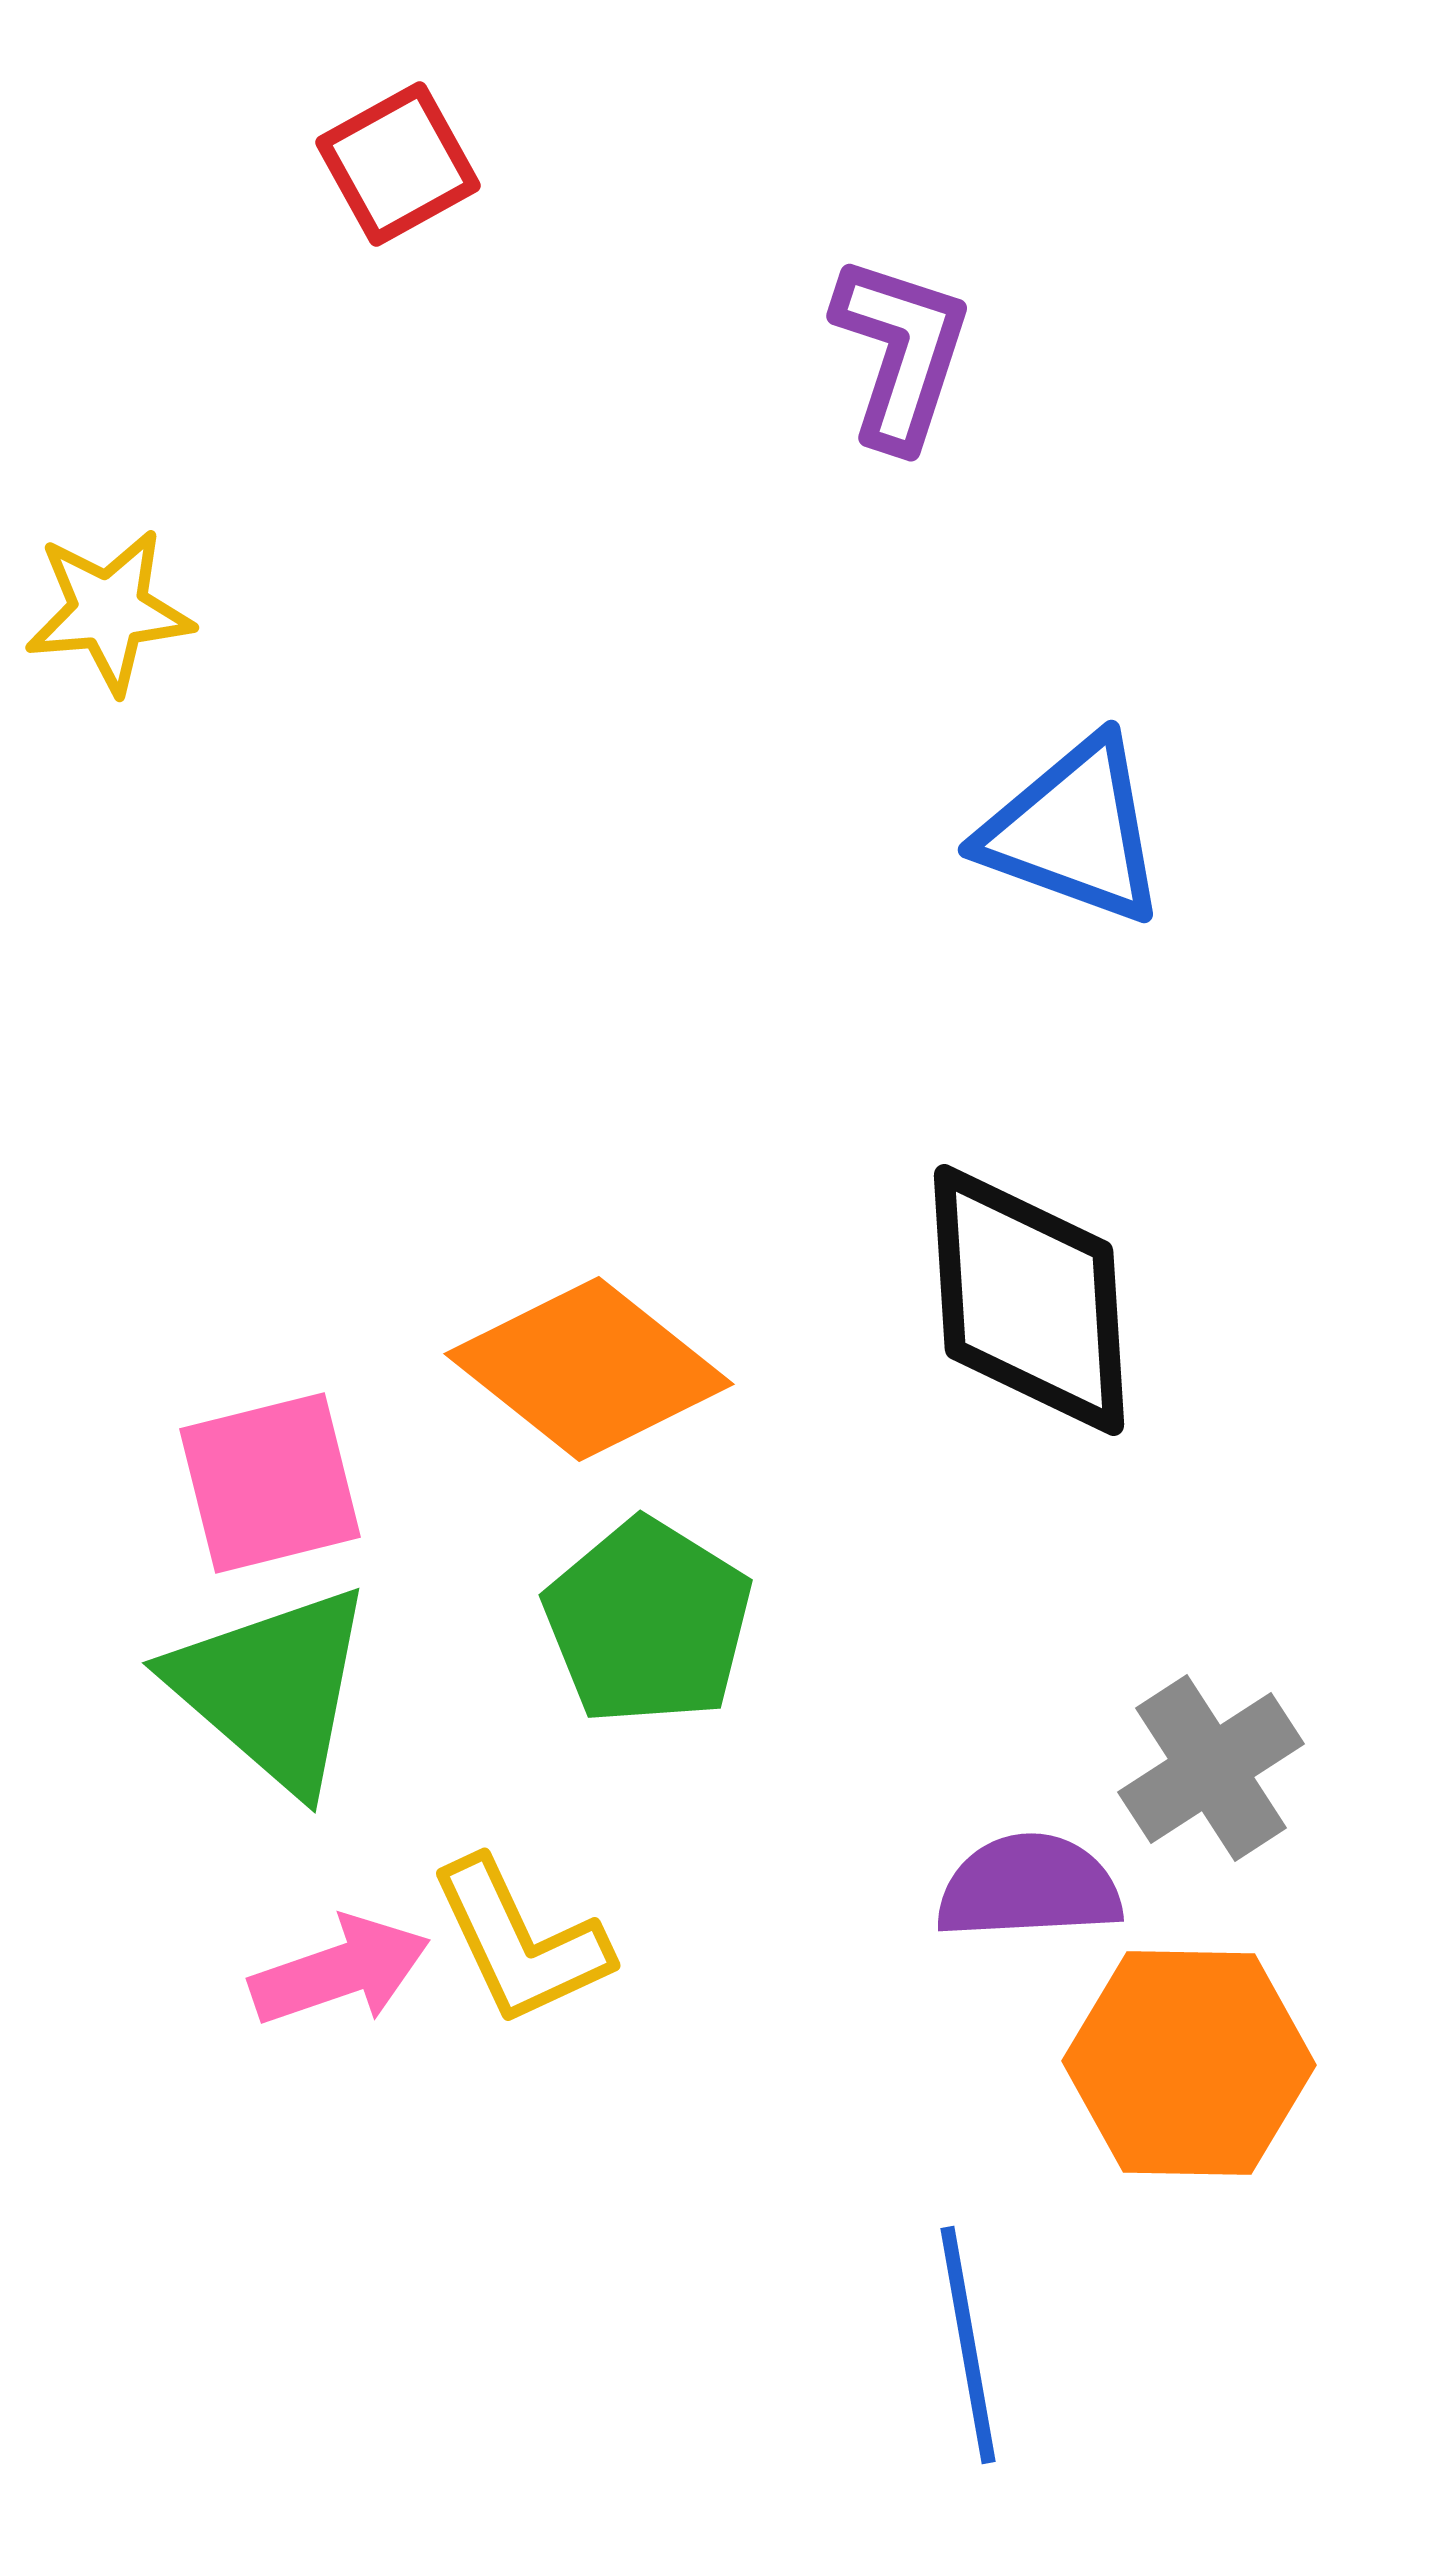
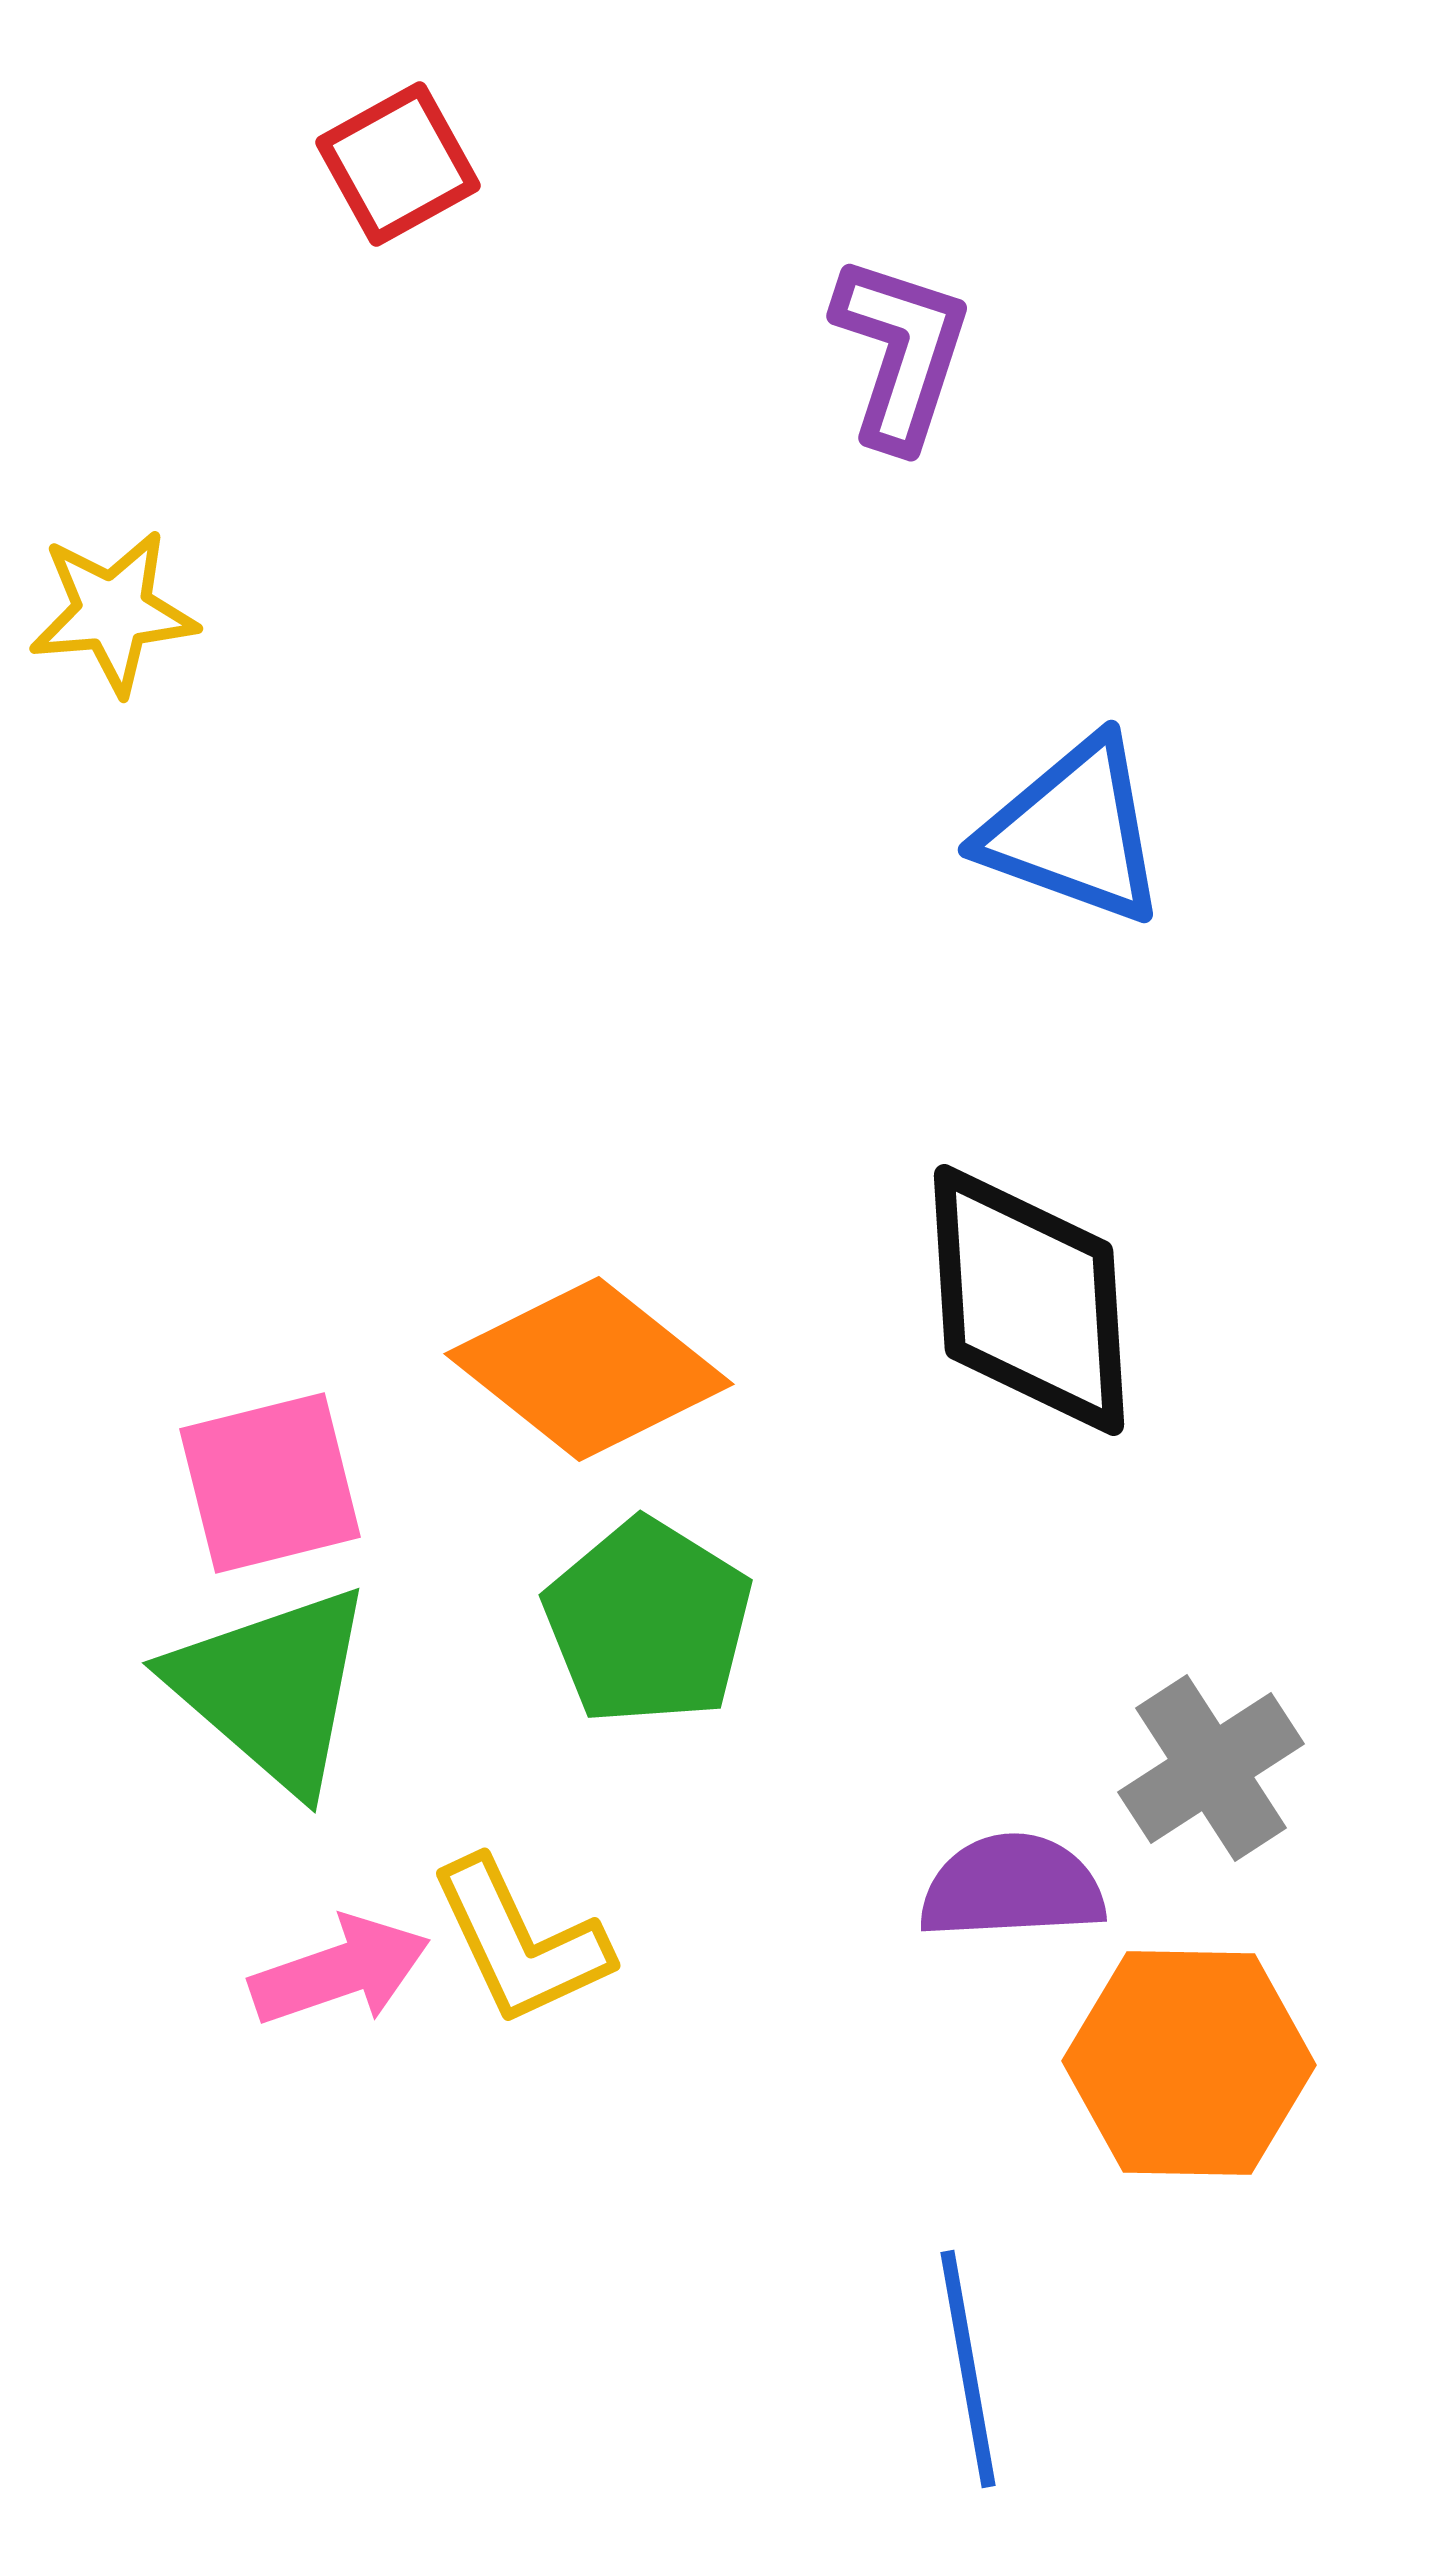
yellow star: moved 4 px right, 1 px down
purple semicircle: moved 17 px left
blue line: moved 24 px down
